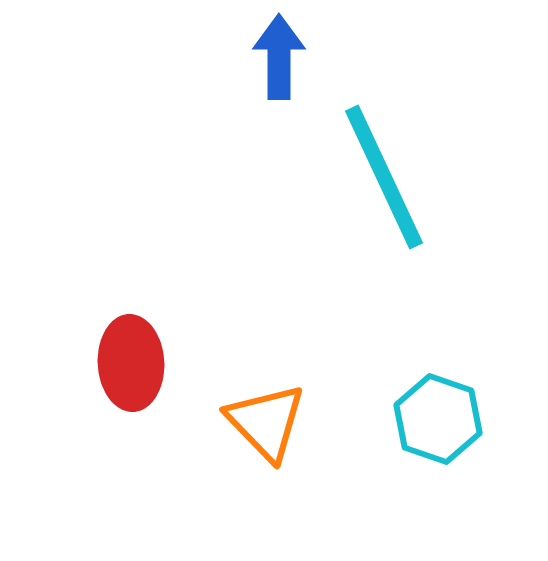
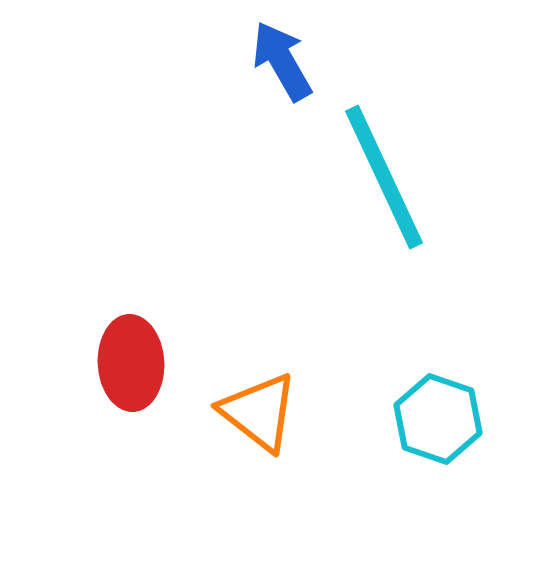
blue arrow: moved 3 px right, 4 px down; rotated 30 degrees counterclockwise
orange triangle: moved 7 px left, 10 px up; rotated 8 degrees counterclockwise
